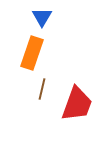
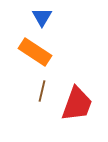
orange rectangle: moved 3 px right, 1 px up; rotated 76 degrees counterclockwise
brown line: moved 2 px down
